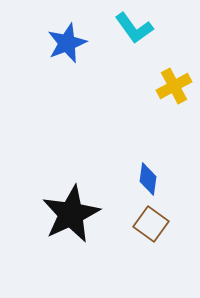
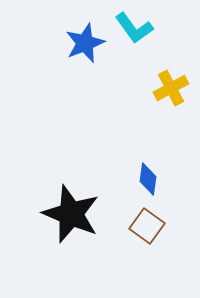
blue star: moved 18 px right
yellow cross: moved 3 px left, 2 px down
black star: rotated 24 degrees counterclockwise
brown square: moved 4 px left, 2 px down
